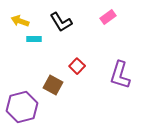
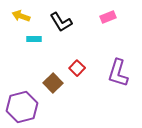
pink rectangle: rotated 14 degrees clockwise
yellow arrow: moved 1 px right, 5 px up
red square: moved 2 px down
purple L-shape: moved 2 px left, 2 px up
brown square: moved 2 px up; rotated 18 degrees clockwise
